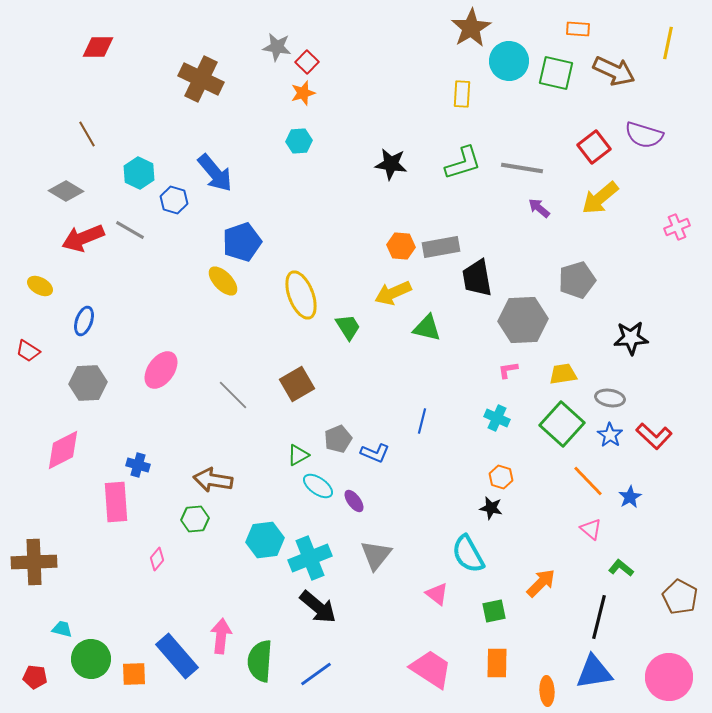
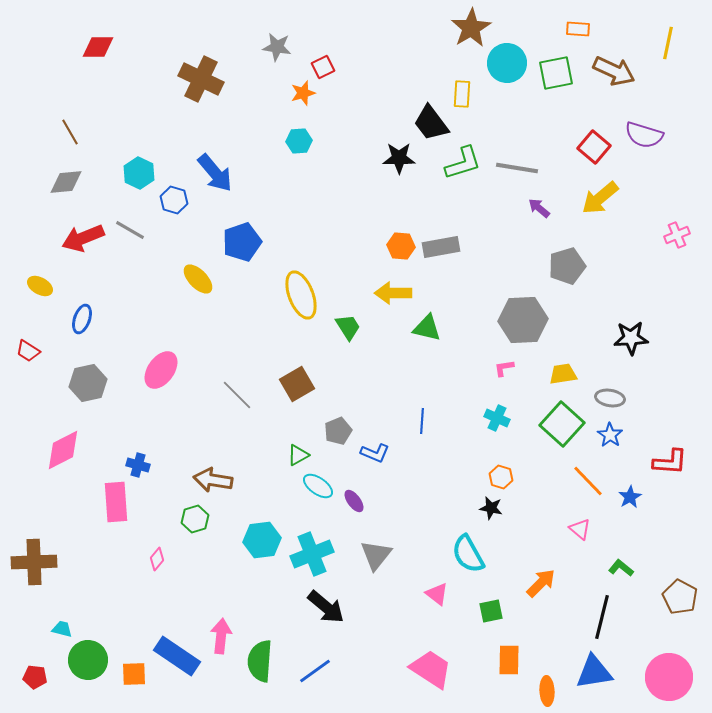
cyan circle at (509, 61): moved 2 px left, 2 px down
red square at (307, 62): moved 16 px right, 5 px down; rotated 20 degrees clockwise
green square at (556, 73): rotated 24 degrees counterclockwise
brown line at (87, 134): moved 17 px left, 2 px up
red square at (594, 147): rotated 12 degrees counterclockwise
black star at (391, 164): moved 8 px right, 6 px up; rotated 8 degrees counterclockwise
gray line at (522, 168): moved 5 px left
gray diamond at (66, 191): moved 9 px up; rotated 36 degrees counterclockwise
pink cross at (677, 227): moved 8 px down
black trapezoid at (477, 278): moved 46 px left, 155 px up; rotated 27 degrees counterclockwise
gray pentagon at (577, 280): moved 10 px left, 14 px up
yellow ellipse at (223, 281): moved 25 px left, 2 px up
yellow arrow at (393, 293): rotated 24 degrees clockwise
blue ellipse at (84, 321): moved 2 px left, 2 px up
pink L-shape at (508, 370): moved 4 px left, 2 px up
gray hexagon at (88, 383): rotated 9 degrees counterclockwise
gray line at (233, 395): moved 4 px right
blue line at (422, 421): rotated 10 degrees counterclockwise
red L-shape at (654, 436): moved 16 px right, 26 px down; rotated 39 degrees counterclockwise
gray pentagon at (338, 439): moved 8 px up
green hexagon at (195, 519): rotated 12 degrees counterclockwise
pink triangle at (591, 529): moved 11 px left
cyan hexagon at (265, 540): moved 3 px left
cyan cross at (310, 558): moved 2 px right, 4 px up
black arrow at (318, 607): moved 8 px right
green square at (494, 611): moved 3 px left
black line at (599, 617): moved 3 px right
blue rectangle at (177, 656): rotated 15 degrees counterclockwise
green circle at (91, 659): moved 3 px left, 1 px down
orange rectangle at (497, 663): moved 12 px right, 3 px up
blue line at (316, 674): moved 1 px left, 3 px up
